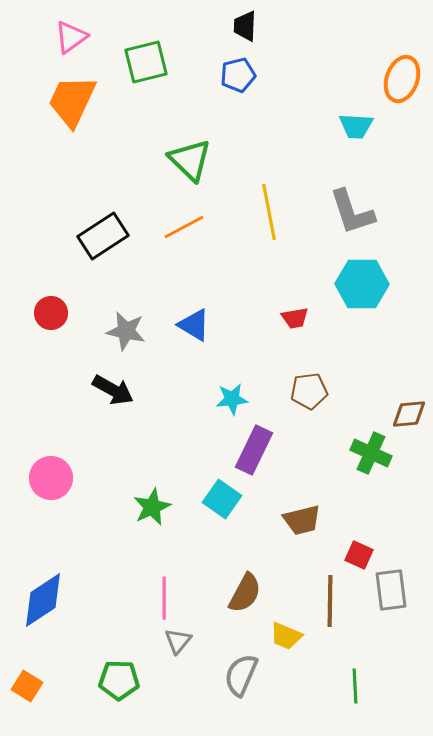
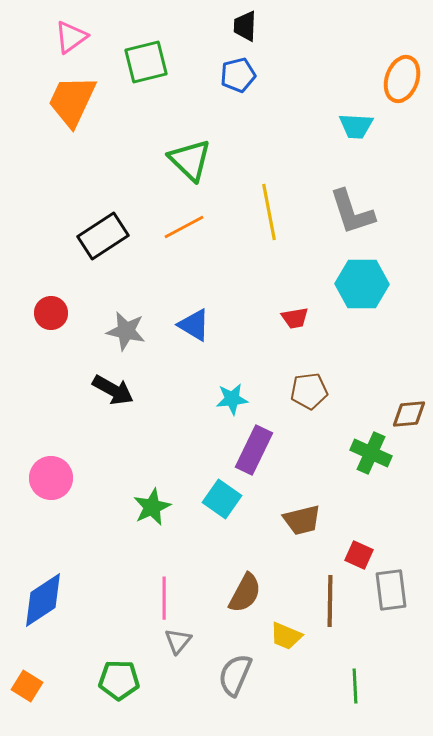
gray semicircle: moved 6 px left
